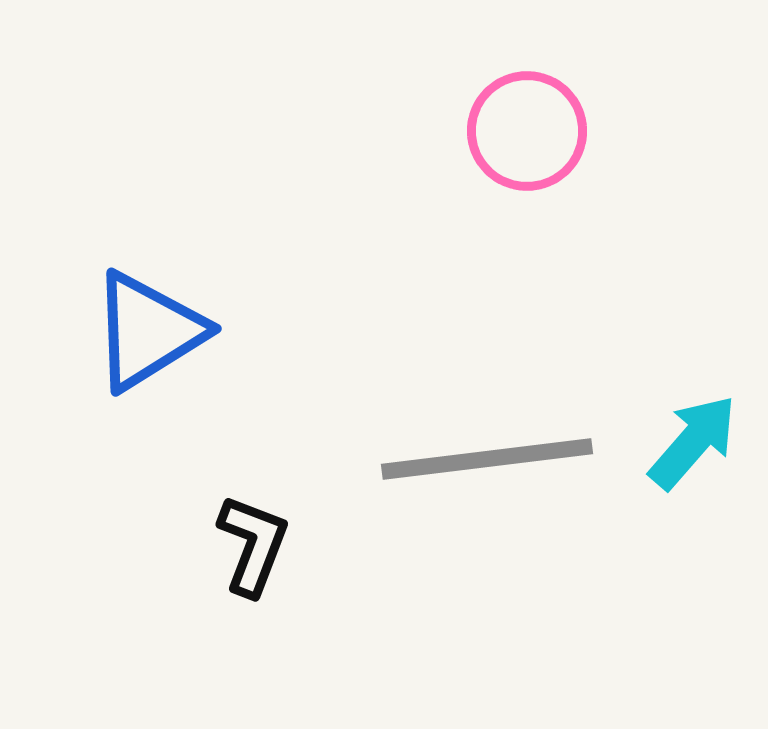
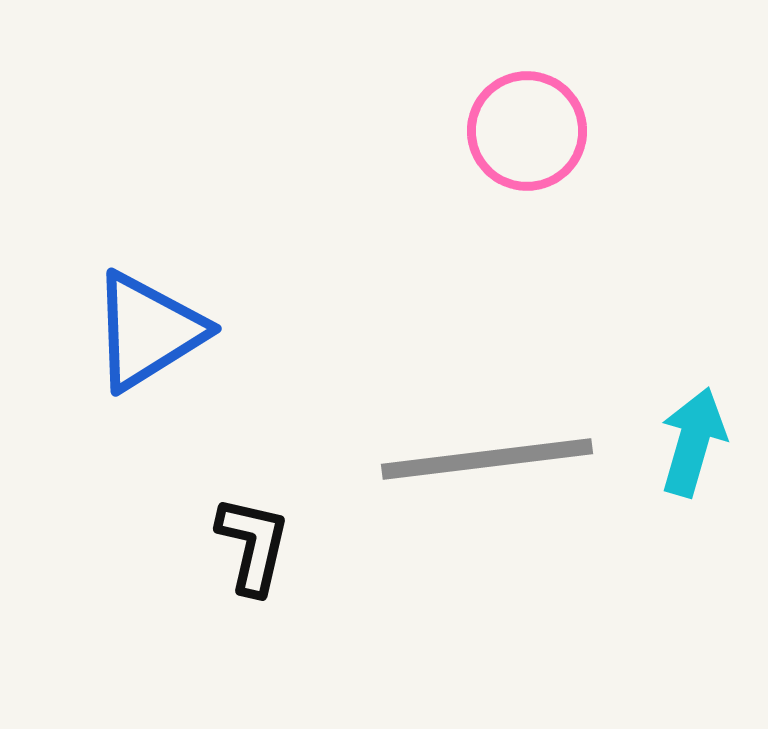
cyan arrow: rotated 25 degrees counterclockwise
black L-shape: rotated 8 degrees counterclockwise
